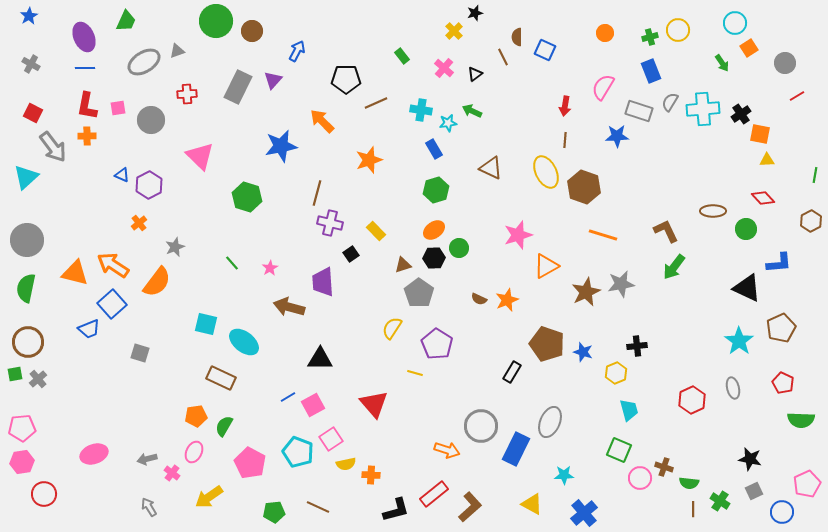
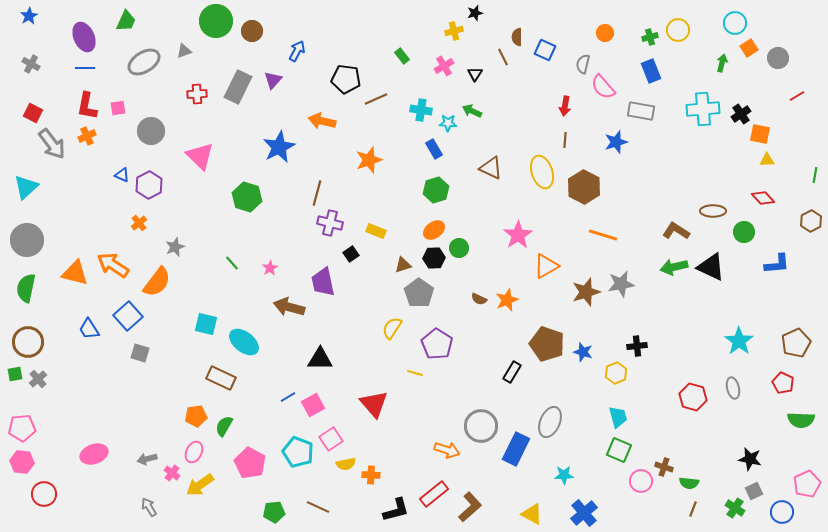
yellow cross at (454, 31): rotated 30 degrees clockwise
gray triangle at (177, 51): moved 7 px right
green arrow at (722, 63): rotated 132 degrees counterclockwise
gray circle at (785, 63): moved 7 px left, 5 px up
pink cross at (444, 68): moved 2 px up; rotated 18 degrees clockwise
black triangle at (475, 74): rotated 21 degrees counterclockwise
black pentagon at (346, 79): rotated 8 degrees clockwise
pink semicircle at (603, 87): rotated 72 degrees counterclockwise
red cross at (187, 94): moved 10 px right
gray semicircle at (670, 102): moved 87 px left, 38 px up; rotated 18 degrees counterclockwise
brown line at (376, 103): moved 4 px up
gray rectangle at (639, 111): moved 2 px right; rotated 8 degrees counterclockwise
gray circle at (151, 120): moved 11 px down
orange arrow at (322, 121): rotated 32 degrees counterclockwise
cyan star at (448, 123): rotated 12 degrees clockwise
orange cross at (87, 136): rotated 24 degrees counterclockwise
blue star at (617, 136): moved 1 px left, 6 px down; rotated 15 degrees counterclockwise
blue star at (281, 146): moved 2 px left, 1 px down; rotated 16 degrees counterclockwise
gray arrow at (53, 147): moved 1 px left, 3 px up
yellow ellipse at (546, 172): moved 4 px left; rotated 8 degrees clockwise
cyan triangle at (26, 177): moved 10 px down
brown hexagon at (584, 187): rotated 8 degrees clockwise
green circle at (746, 229): moved 2 px left, 3 px down
yellow rectangle at (376, 231): rotated 24 degrees counterclockwise
brown L-shape at (666, 231): moved 10 px right; rotated 32 degrees counterclockwise
pink star at (518, 235): rotated 16 degrees counterclockwise
blue L-shape at (779, 263): moved 2 px left, 1 px down
green arrow at (674, 267): rotated 40 degrees clockwise
purple trapezoid at (323, 282): rotated 8 degrees counterclockwise
black triangle at (747, 288): moved 36 px left, 21 px up
brown star at (586, 292): rotated 8 degrees clockwise
blue square at (112, 304): moved 16 px right, 12 px down
brown pentagon at (781, 328): moved 15 px right, 15 px down
blue trapezoid at (89, 329): rotated 80 degrees clockwise
red hexagon at (692, 400): moved 1 px right, 3 px up; rotated 20 degrees counterclockwise
cyan trapezoid at (629, 410): moved 11 px left, 7 px down
pink hexagon at (22, 462): rotated 15 degrees clockwise
pink circle at (640, 478): moved 1 px right, 3 px down
yellow arrow at (209, 497): moved 9 px left, 12 px up
green cross at (720, 501): moved 15 px right, 7 px down
yellow triangle at (532, 504): moved 10 px down
brown line at (693, 509): rotated 21 degrees clockwise
